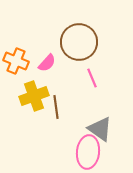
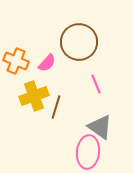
pink line: moved 4 px right, 6 px down
brown line: rotated 25 degrees clockwise
gray triangle: moved 2 px up
